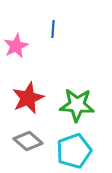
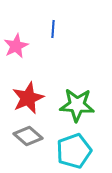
gray diamond: moved 5 px up
